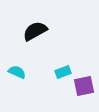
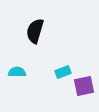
black semicircle: rotated 45 degrees counterclockwise
cyan semicircle: rotated 24 degrees counterclockwise
